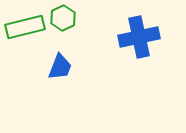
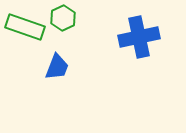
green rectangle: rotated 33 degrees clockwise
blue trapezoid: moved 3 px left
